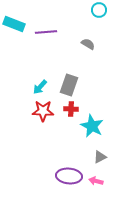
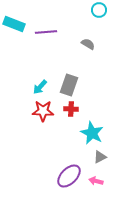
cyan star: moved 7 px down
purple ellipse: rotated 50 degrees counterclockwise
